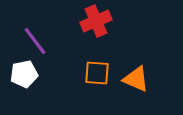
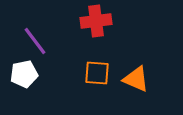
red cross: rotated 16 degrees clockwise
